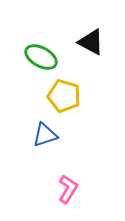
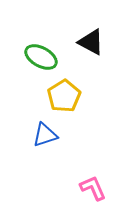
yellow pentagon: rotated 24 degrees clockwise
pink L-shape: moved 25 px right, 1 px up; rotated 56 degrees counterclockwise
